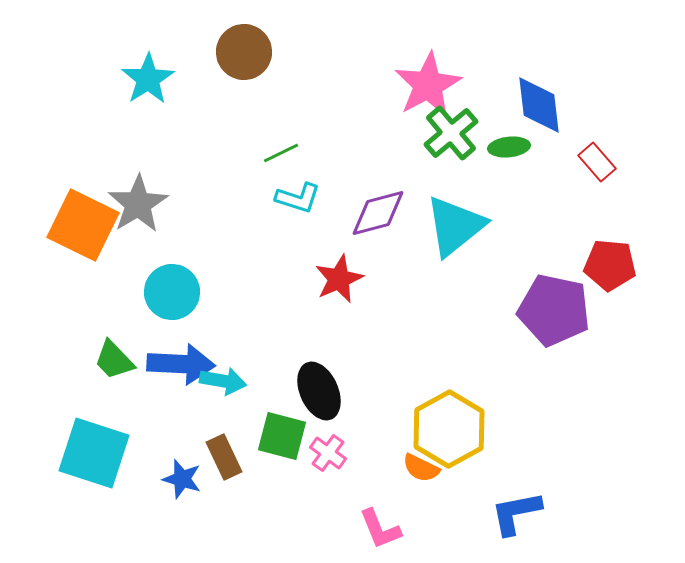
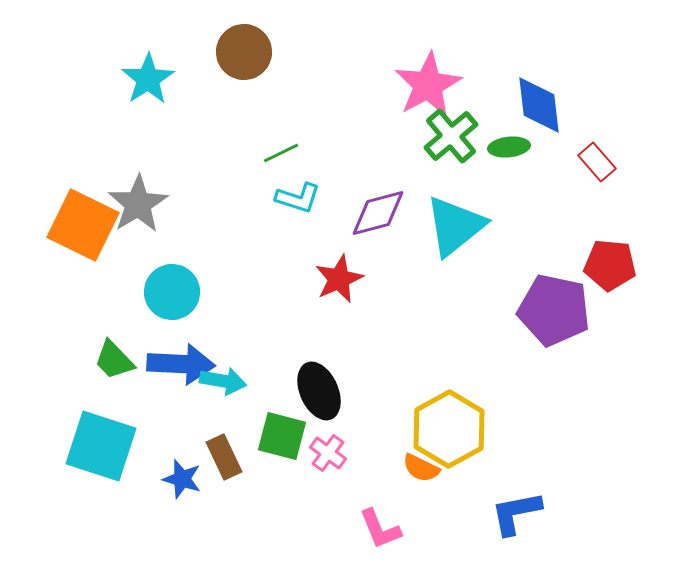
green cross: moved 3 px down
cyan square: moved 7 px right, 7 px up
